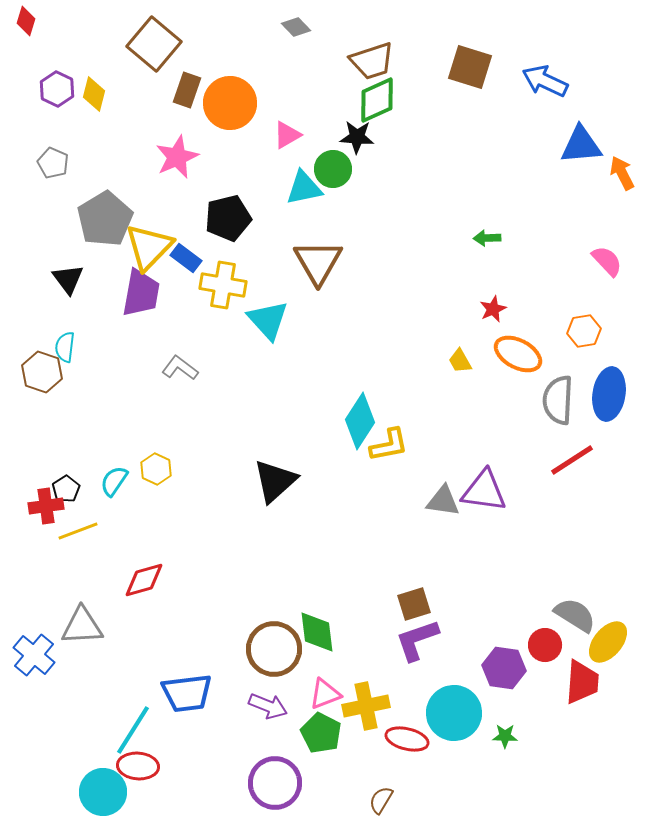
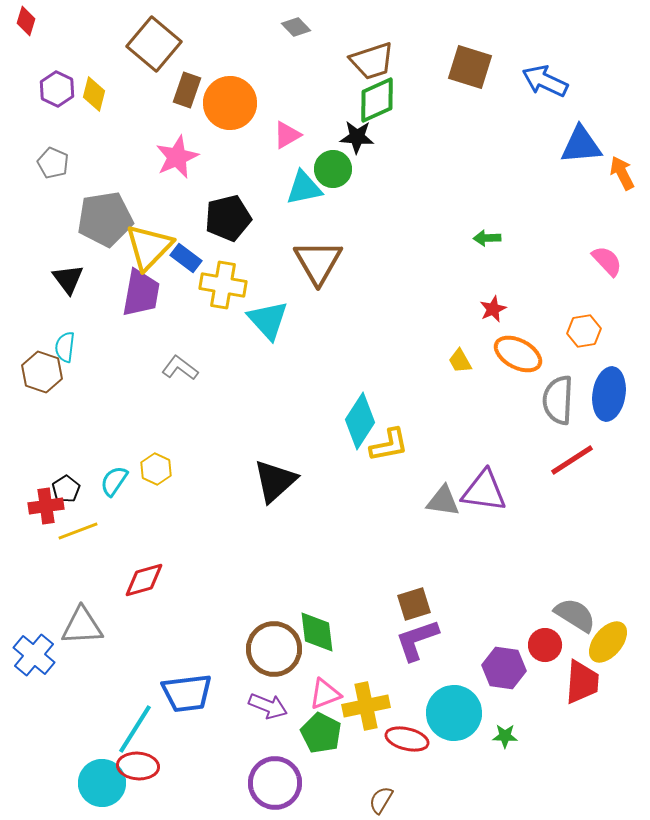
gray pentagon at (105, 219): rotated 22 degrees clockwise
cyan line at (133, 730): moved 2 px right, 1 px up
cyan circle at (103, 792): moved 1 px left, 9 px up
